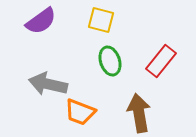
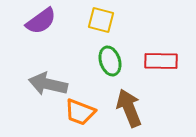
red rectangle: rotated 52 degrees clockwise
brown arrow: moved 10 px left, 5 px up; rotated 12 degrees counterclockwise
